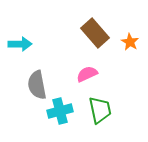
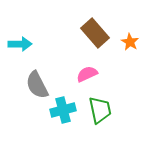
gray semicircle: rotated 16 degrees counterclockwise
cyan cross: moved 3 px right, 1 px up
